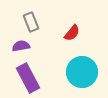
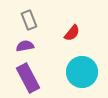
gray rectangle: moved 2 px left, 2 px up
purple semicircle: moved 4 px right
